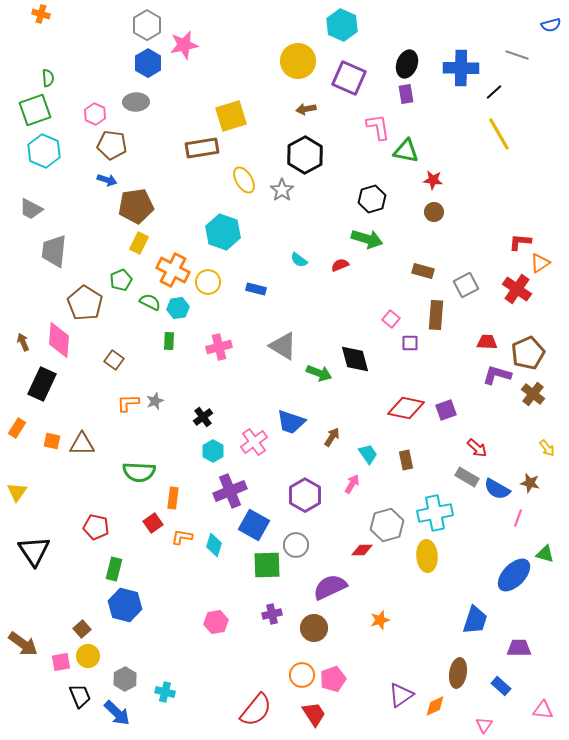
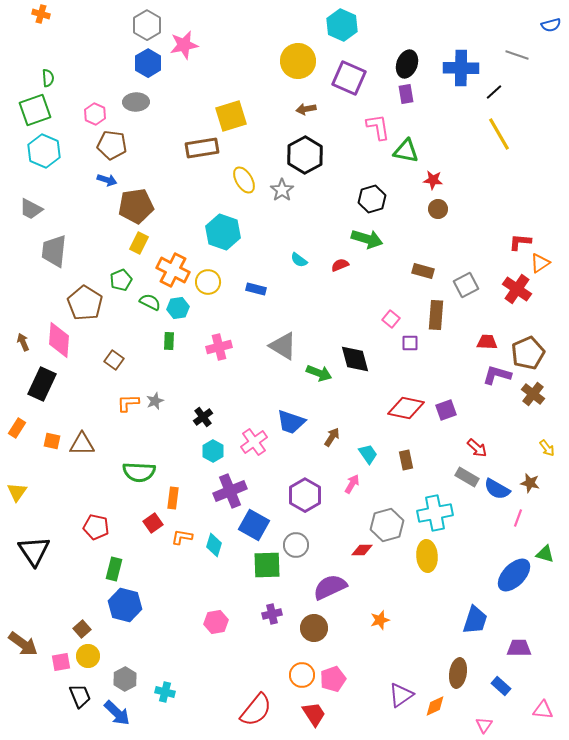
brown circle at (434, 212): moved 4 px right, 3 px up
